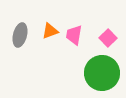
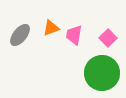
orange triangle: moved 1 px right, 3 px up
gray ellipse: rotated 25 degrees clockwise
